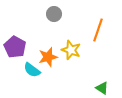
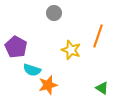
gray circle: moved 1 px up
orange line: moved 6 px down
purple pentagon: moved 1 px right
orange star: moved 28 px down
cyan semicircle: rotated 18 degrees counterclockwise
